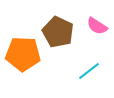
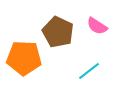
orange pentagon: moved 1 px right, 4 px down
